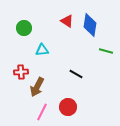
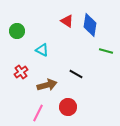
green circle: moved 7 px left, 3 px down
cyan triangle: rotated 32 degrees clockwise
red cross: rotated 32 degrees counterclockwise
brown arrow: moved 10 px right, 2 px up; rotated 132 degrees counterclockwise
pink line: moved 4 px left, 1 px down
